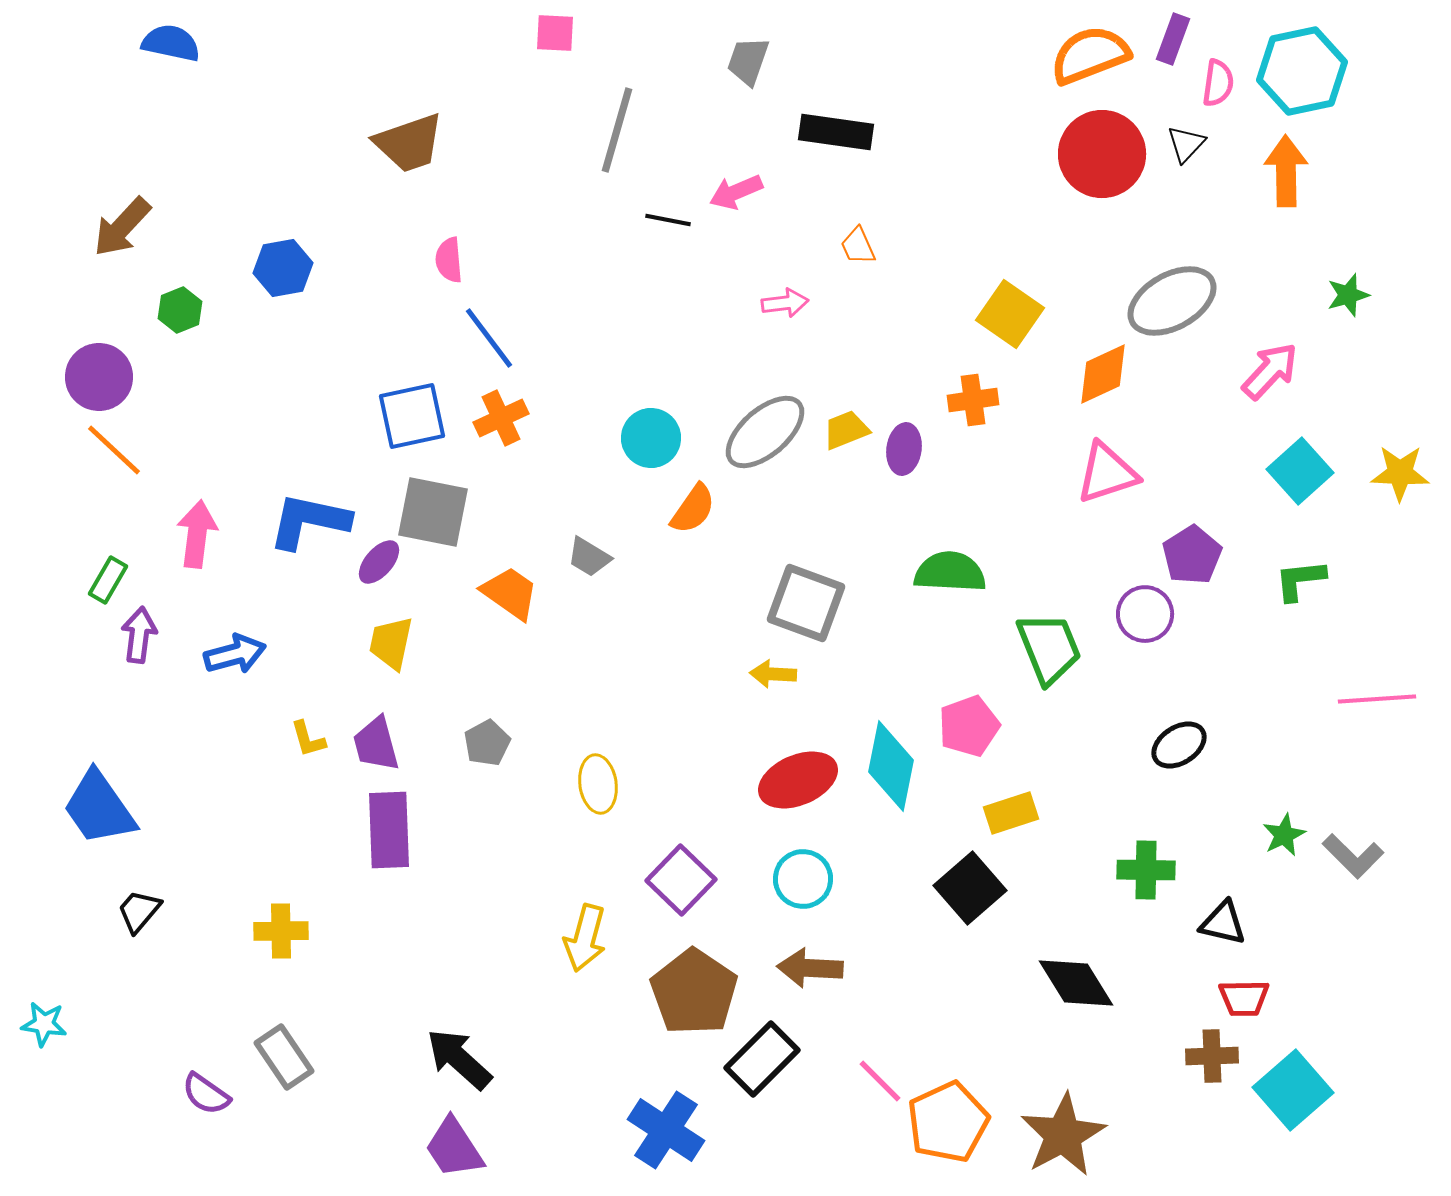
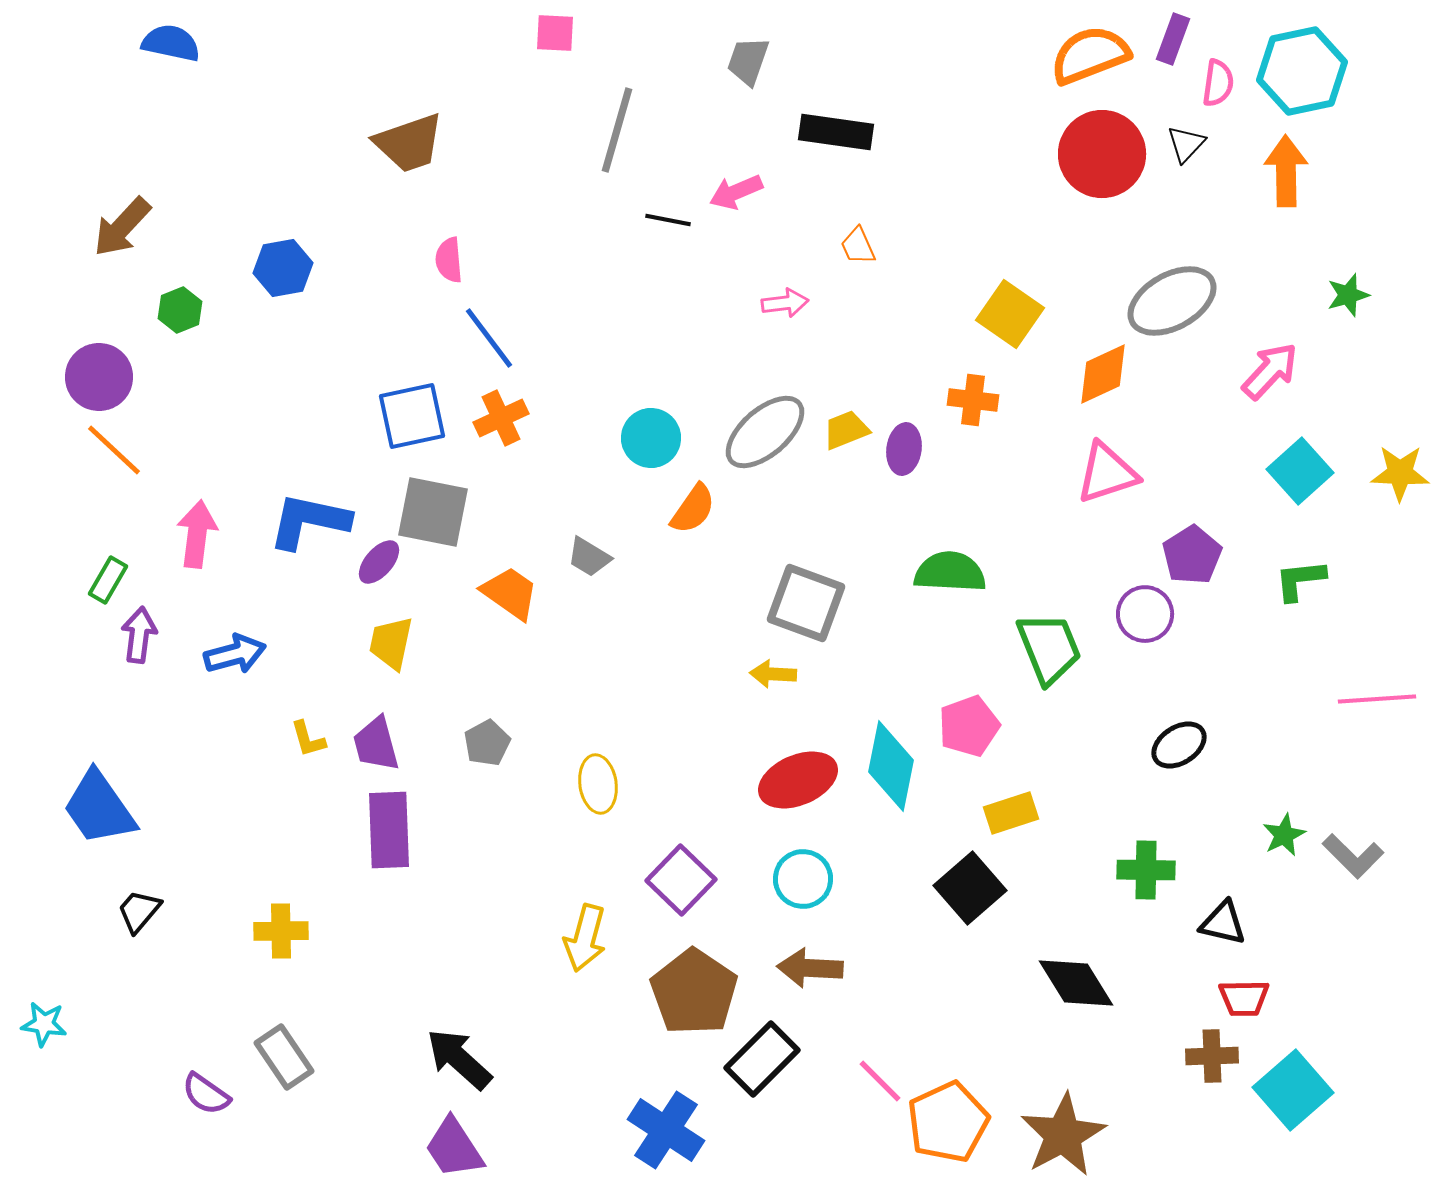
orange cross at (973, 400): rotated 15 degrees clockwise
